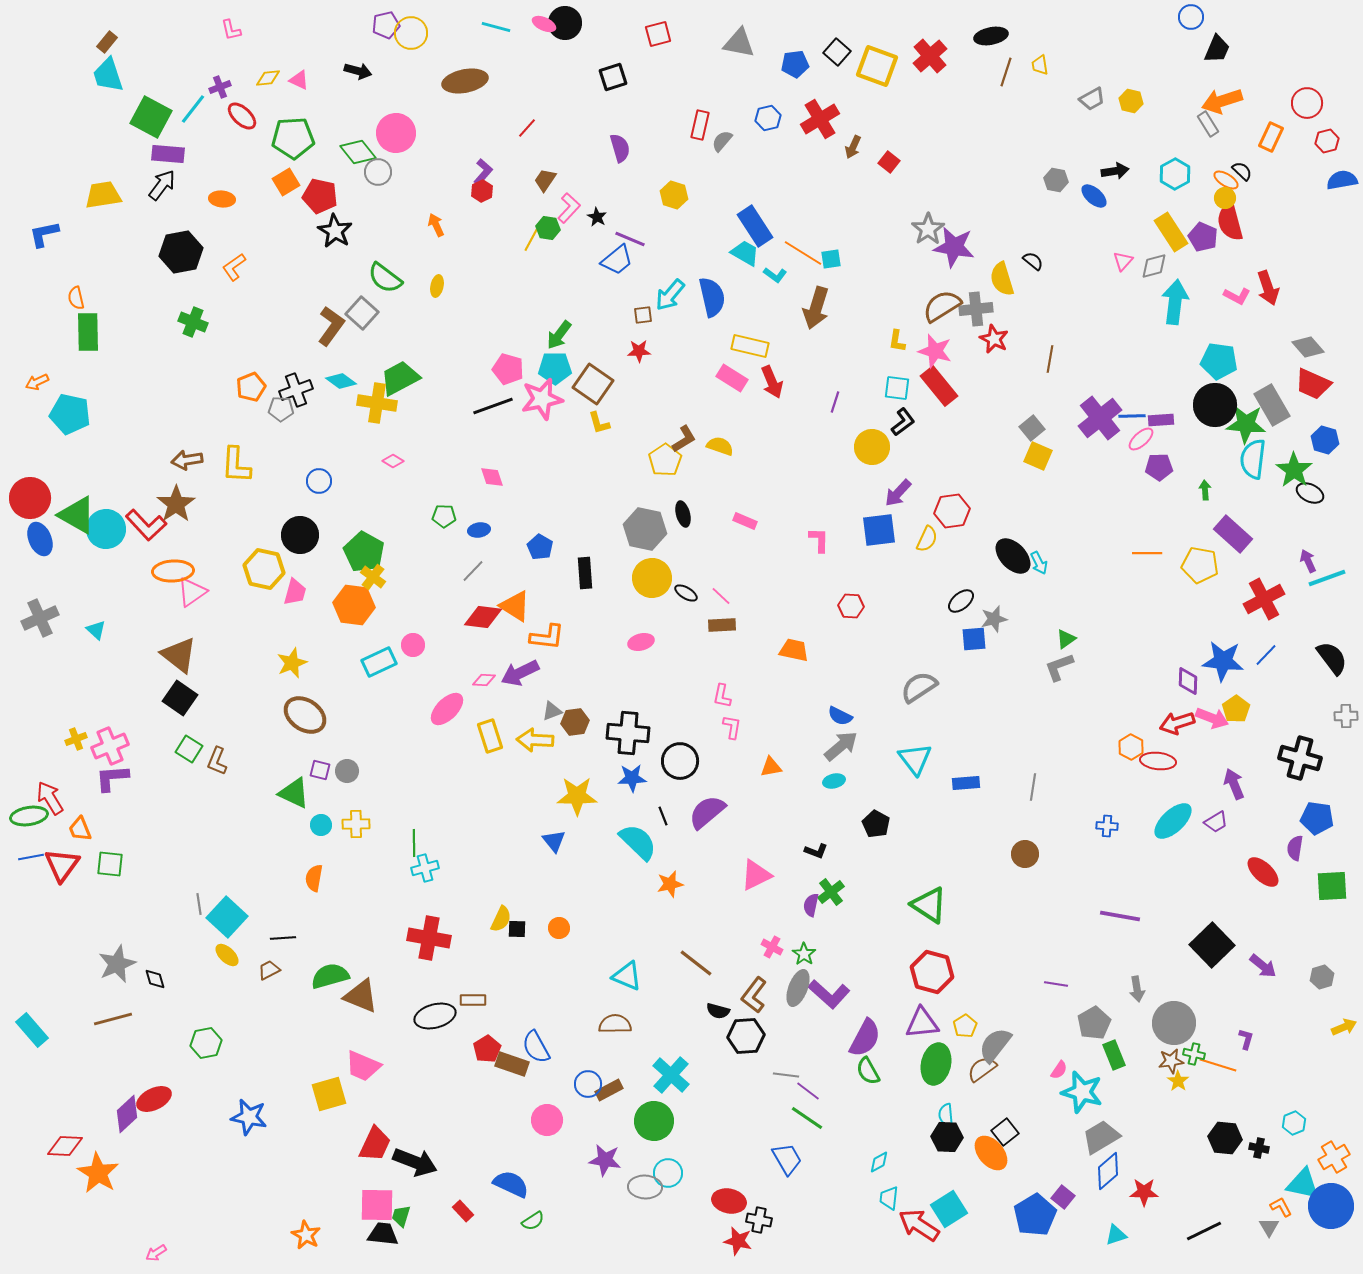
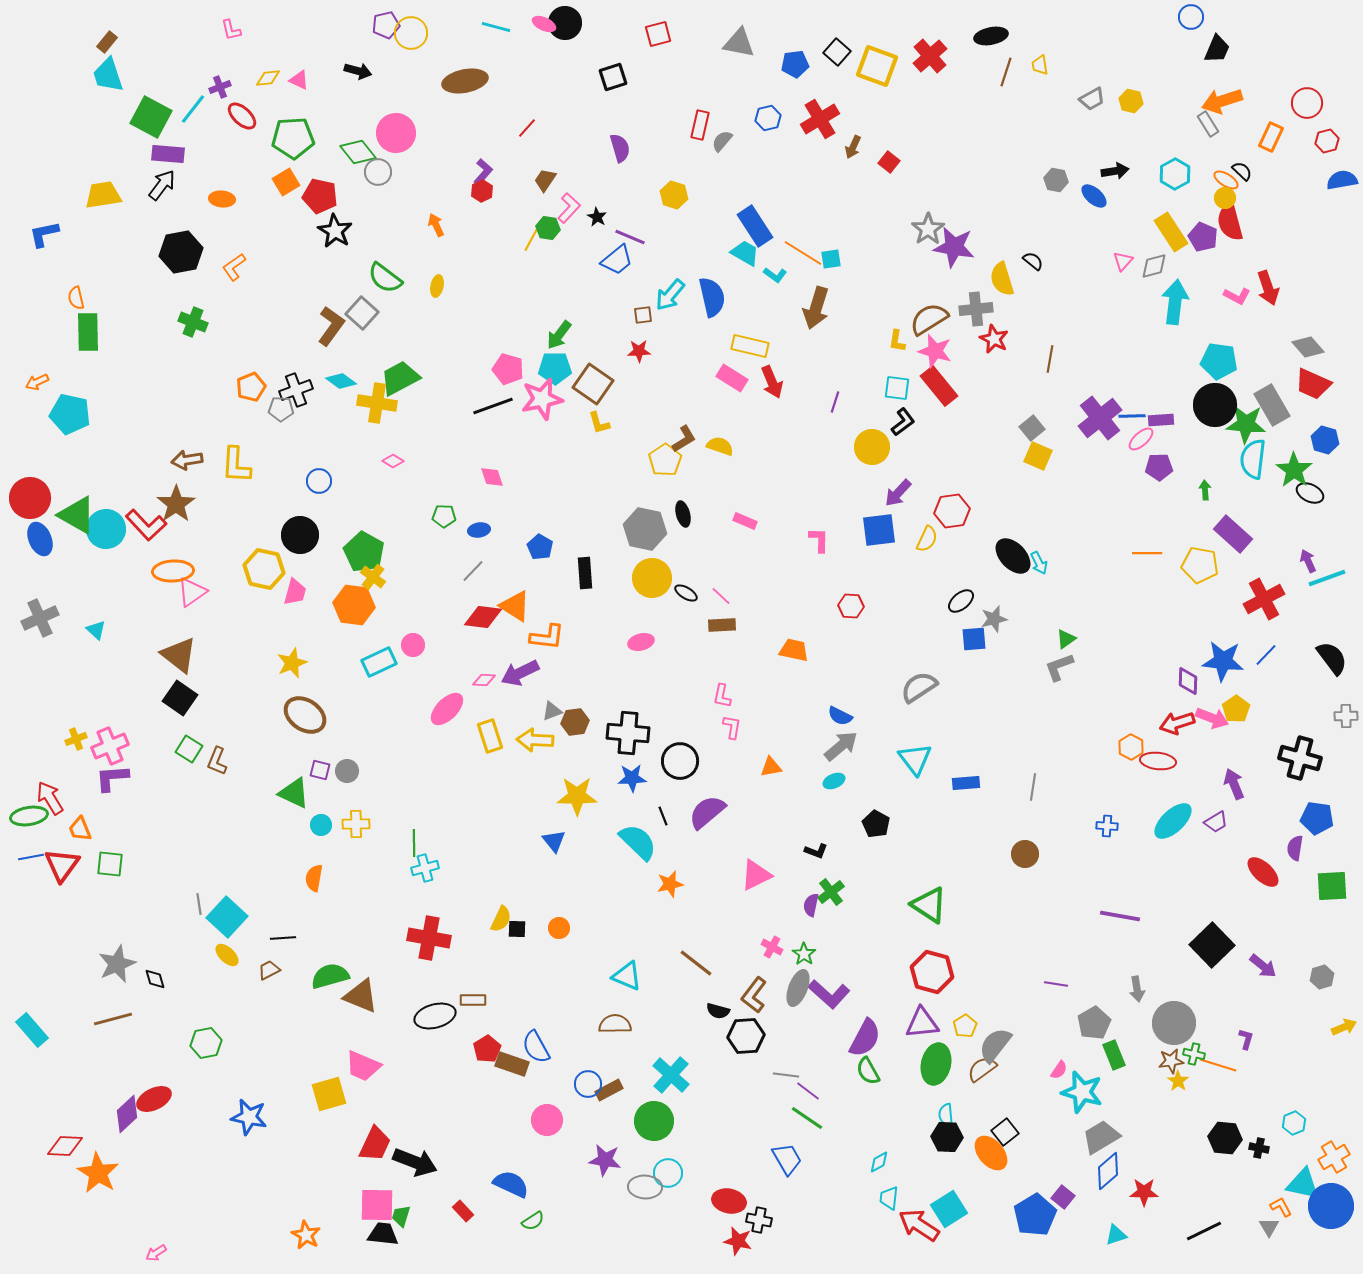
purple line at (630, 239): moved 2 px up
brown semicircle at (942, 306): moved 13 px left, 13 px down
cyan ellipse at (834, 781): rotated 10 degrees counterclockwise
